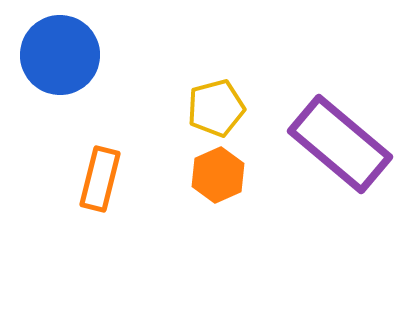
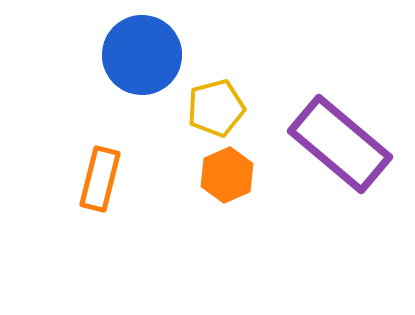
blue circle: moved 82 px right
orange hexagon: moved 9 px right
